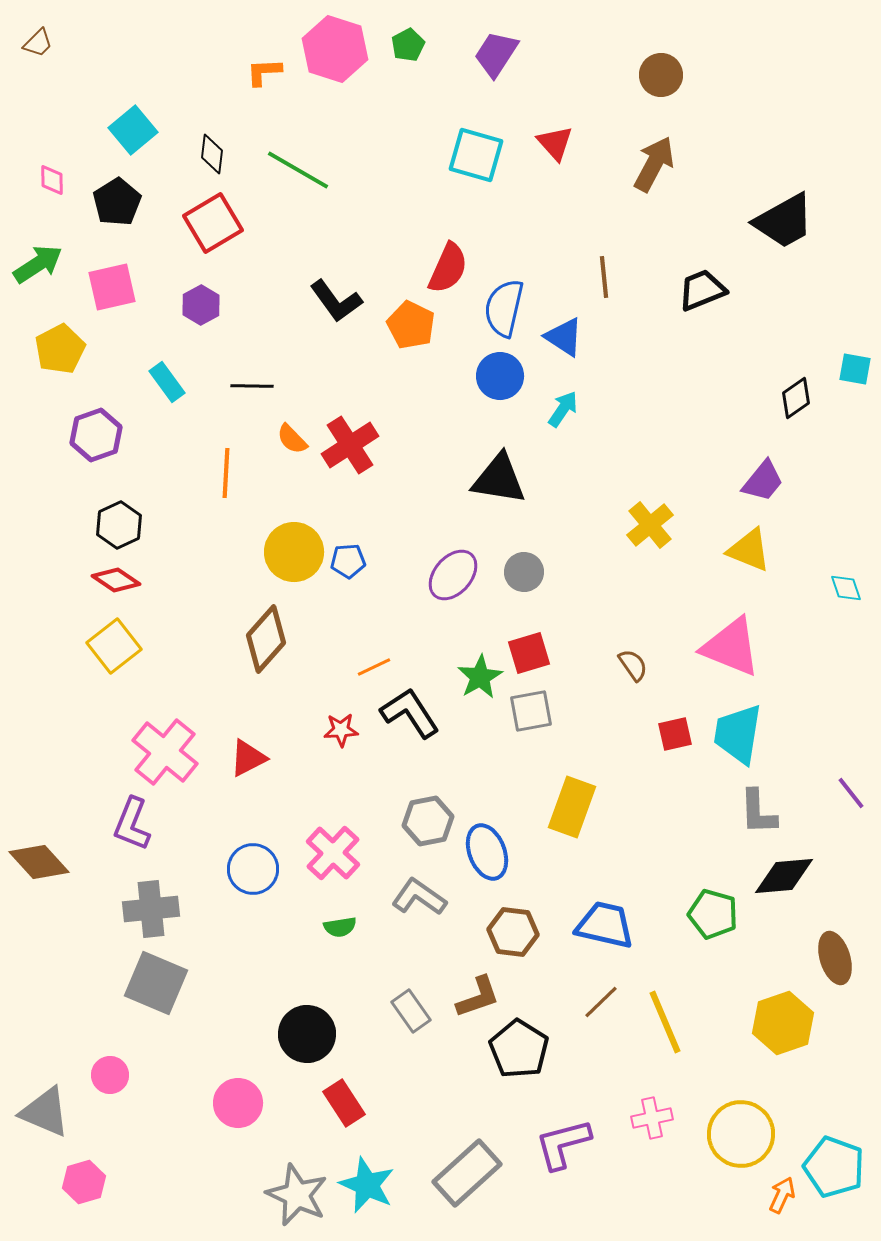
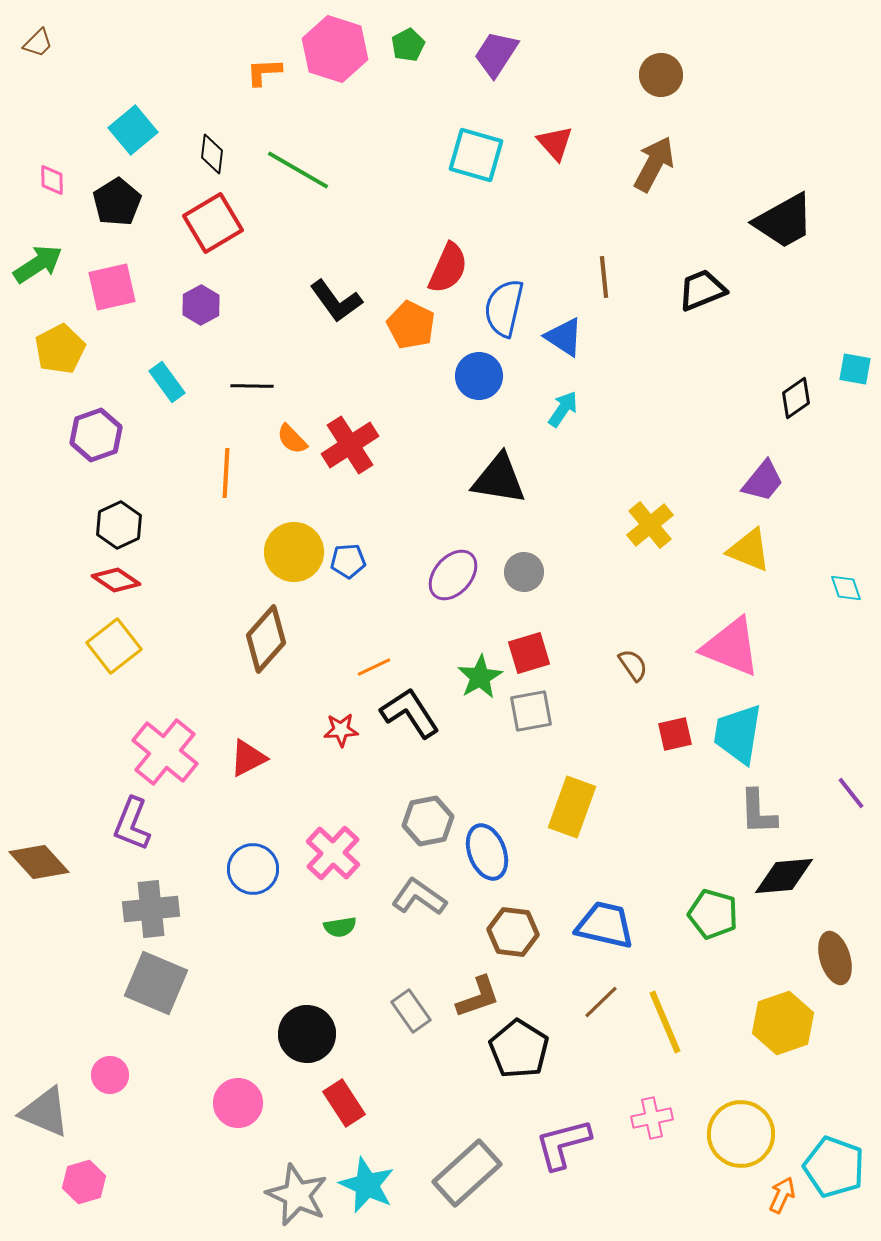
blue circle at (500, 376): moved 21 px left
